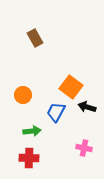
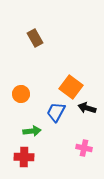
orange circle: moved 2 px left, 1 px up
black arrow: moved 1 px down
red cross: moved 5 px left, 1 px up
